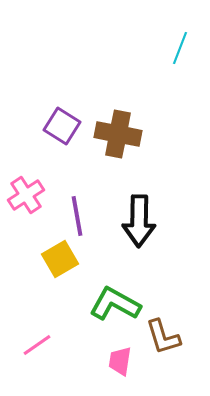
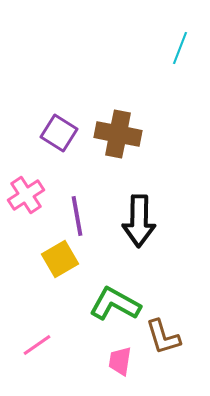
purple square: moved 3 px left, 7 px down
